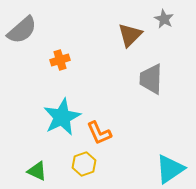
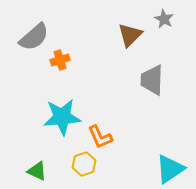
gray semicircle: moved 12 px right, 7 px down
gray trapezoid: moved 1 px right, 1 px down
cyan star: rotated 21 degrees clockwise
orange L-shape: moved 1 px right, 4 px down
